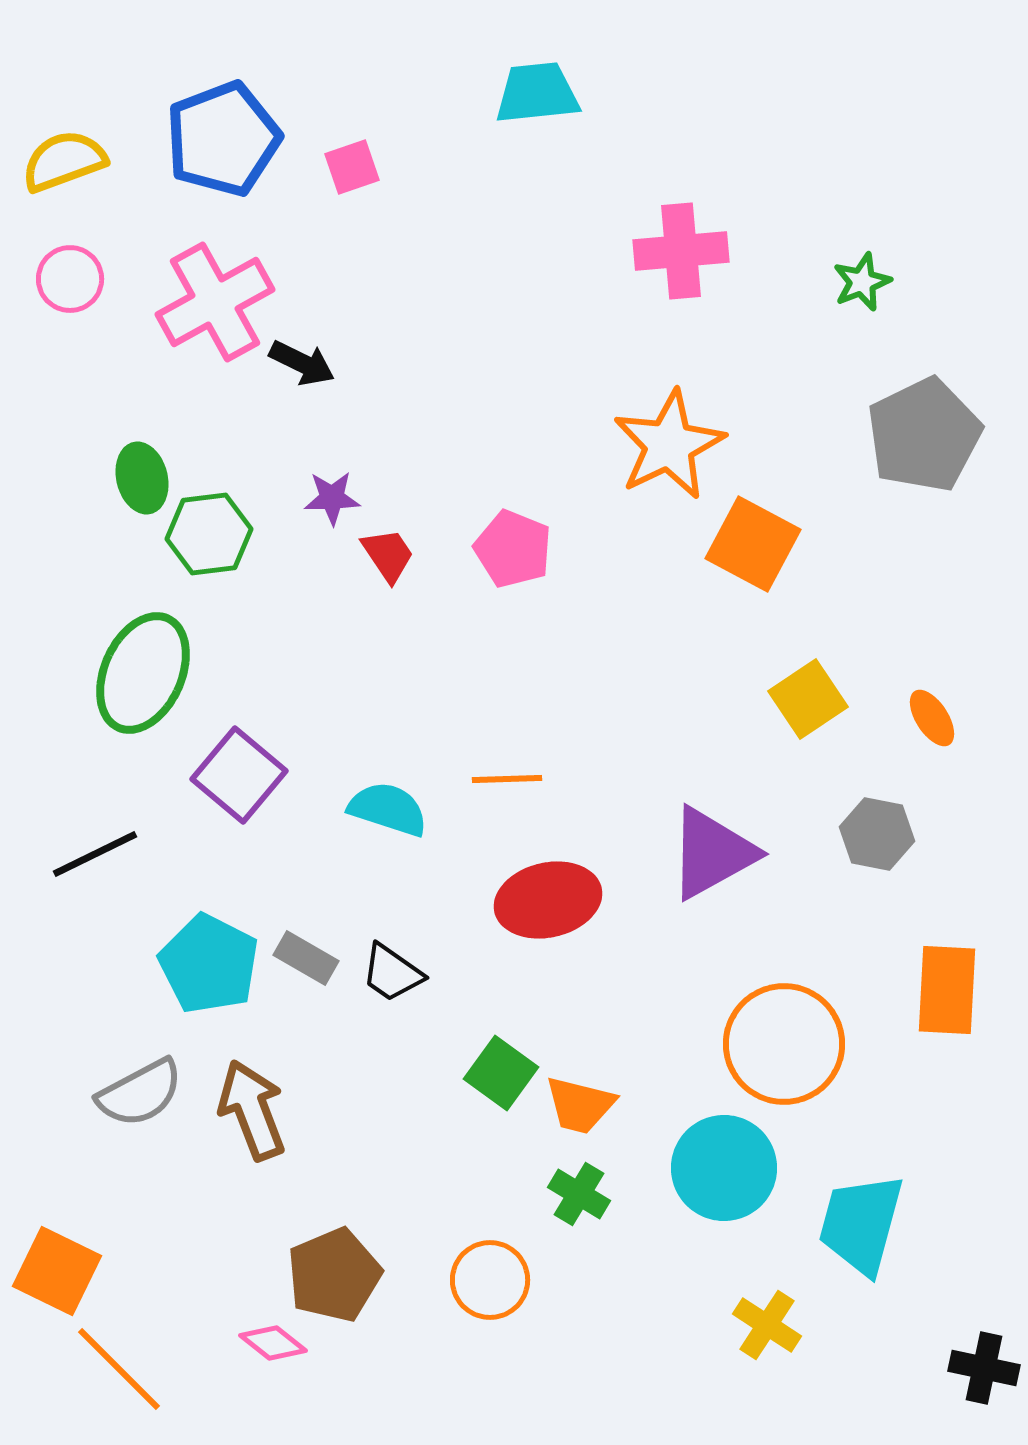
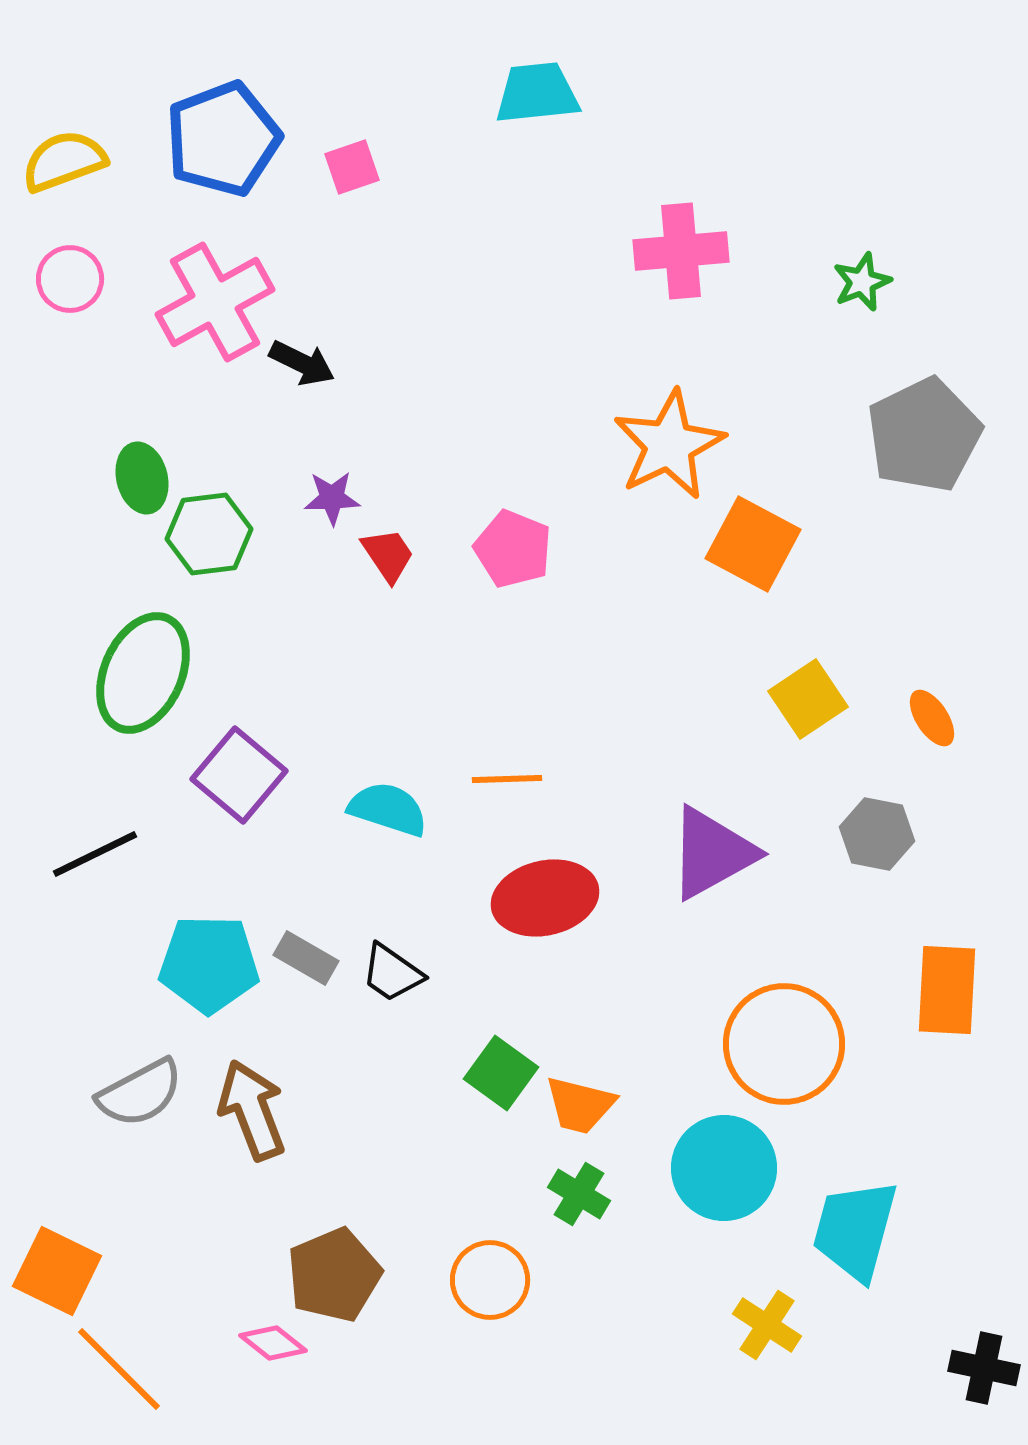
red ellipse at (548, 900): moved 3 px left, 2 px up
cyan pentagon at (209, 964): rotated 26 degrees counterclockwise
cyan trapezoid at (861, 1224): moved 6 px left, 6 px down
